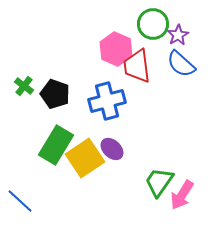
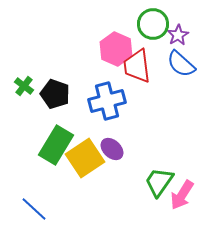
blue line: moved 14 px right, 8 px down
